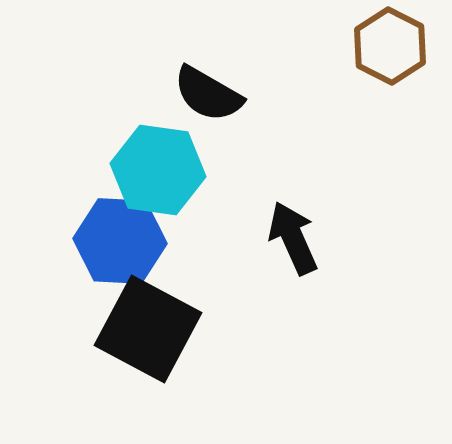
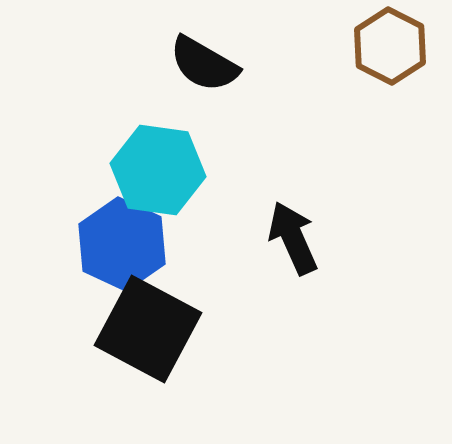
black semicircle: moved 4 px left, 30 px up
blue hexagon: moved 2 px right, 3 px down; rotated 22 degrees clockwise
